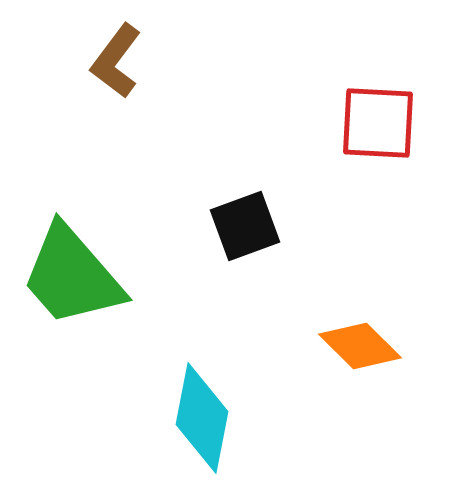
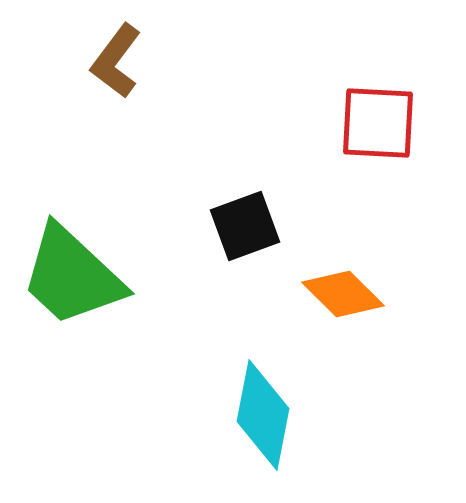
green trapezoid: rotated 6 degrees counterclockwise
orange diamond: moved 17 px left, 52 px up
cyan diamond: moved 61 px right, 3 px up
